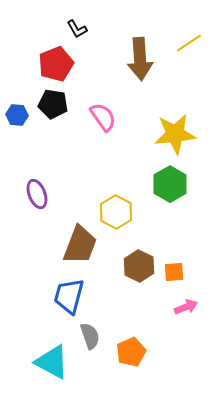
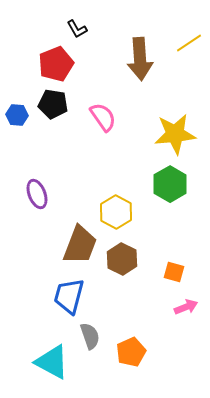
brown hexagon: moved 17 px left, 7 px up
orange square: rotated 20 degrees clockwise
